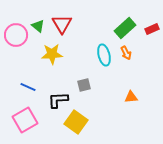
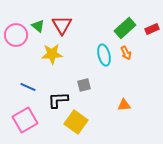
red triangle: moved 1 px down
orange triangle: moved 7 px left, 8 px down
